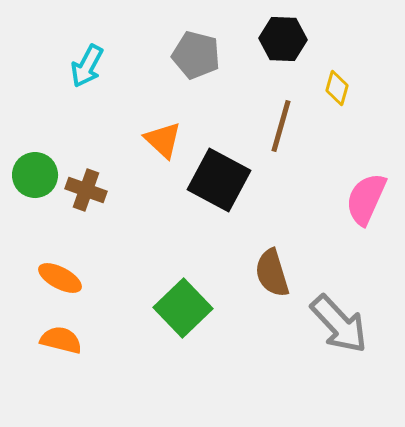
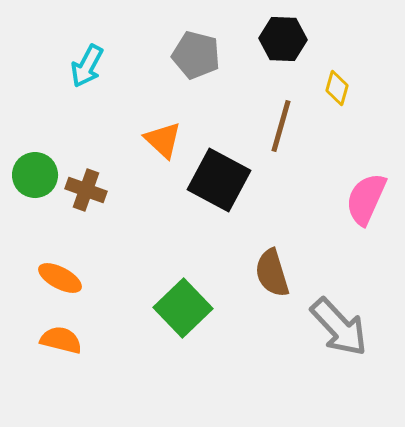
gray arrow: moved 3 px down
